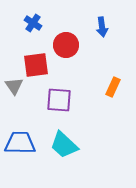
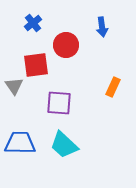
blue cross: rotated 18 degrees clockwise
purple square: moved 3 px down
